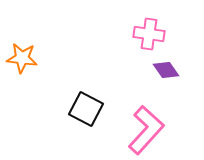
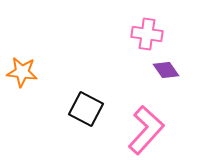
pink cross: moved 2 px left
orange star: moved 14 px down
